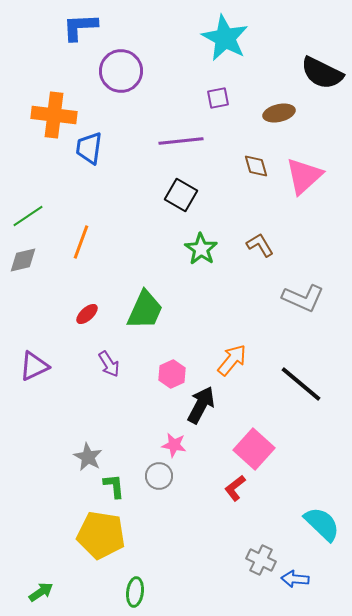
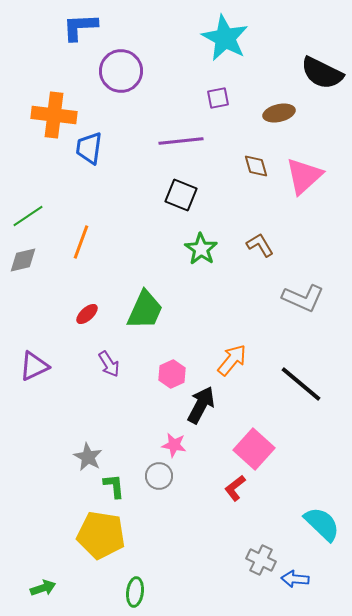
black square: rotated 8 degrees counterclockwise
green arrow: moved 2 px right, 4 px up; rotated 15 degrees clockwise
